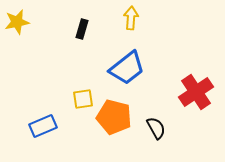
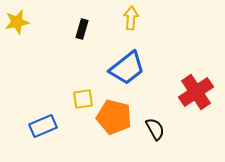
black semicircle: moved 1 px left, 1 px down
